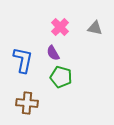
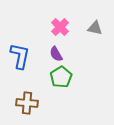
purple semicircle: moved 3 px right, 1 px down
blue L-shape: moved 3 px left, 4 px up
green pentagon: rotated 25 degrees clockwise
